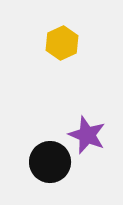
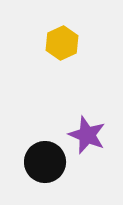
black circle: moved 5 px left
